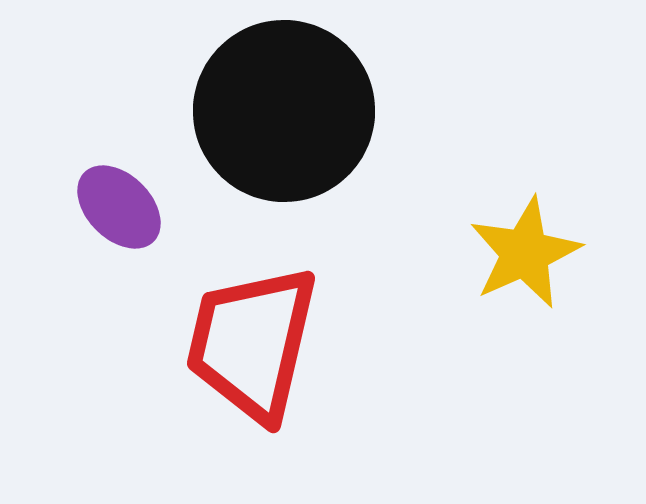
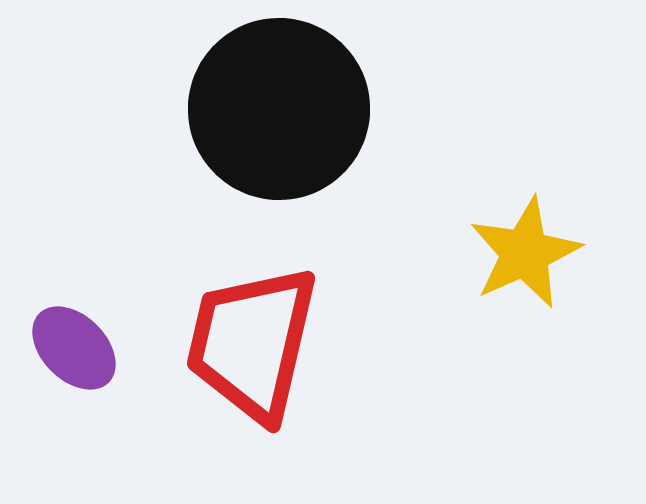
black circle: moved 5 px left, 2 px up
purple ellipse: moved 45 px left, 141 px down
